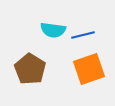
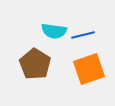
cyan semicircle: moved 1 px right, 1 px down
brown pentagon: moved 5 px right, 5 px up
